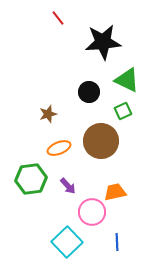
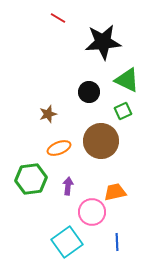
red line: rotated 21 degrees counterclockwise
purple arrow: rotated 132 degrees counterclockwise
cyan square: rotated 8 degrees clockwise
